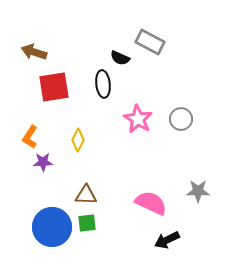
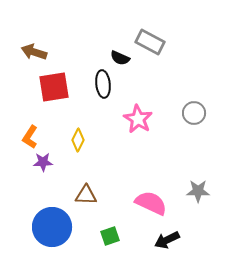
gray circle: moved 13 px right, 6 px up
green square: moved 23 px right, 13 px down; rotated 12 degrees counterclockwise
